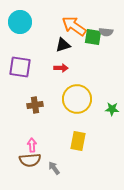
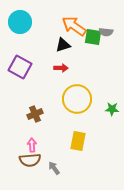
purple square: rotated 20 degrees clockwise
brown cross: moved 9 px down; rotated 14 degrees counterclockwise
